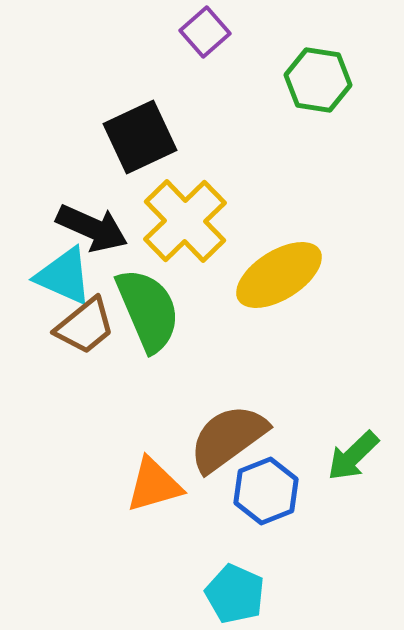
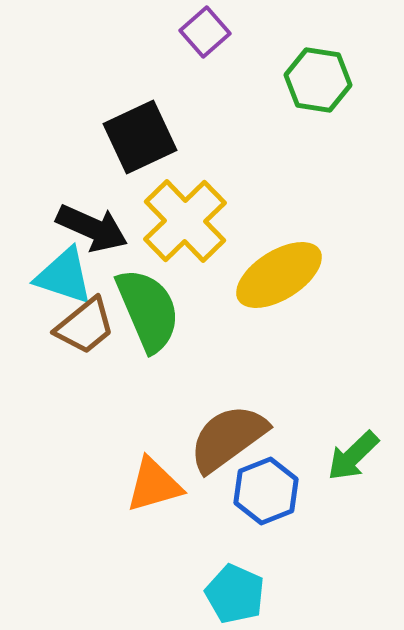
cyan triangle: rotated 6 degrees counterclockwise
